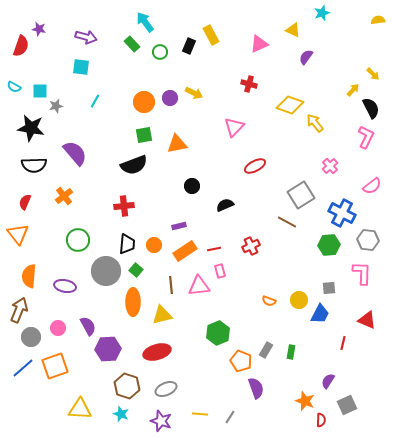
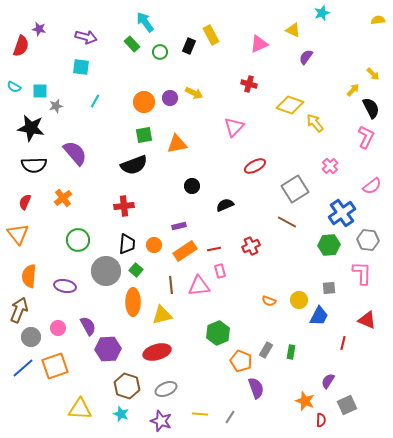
gray square at (301, 195): moved 6 px left, 6 px up
orange cross at (64, 196): moved 1 px left, 2 px down
blue cross at (342, 213): rotated 28 degrees clockwise
blue trapezoid at (320, 314): moved 1 px left, 2 px down
